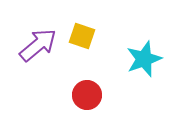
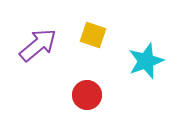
yellow square: moved 11 px right, 1 px up
cyan star: moved 2 px right, 2 px down
